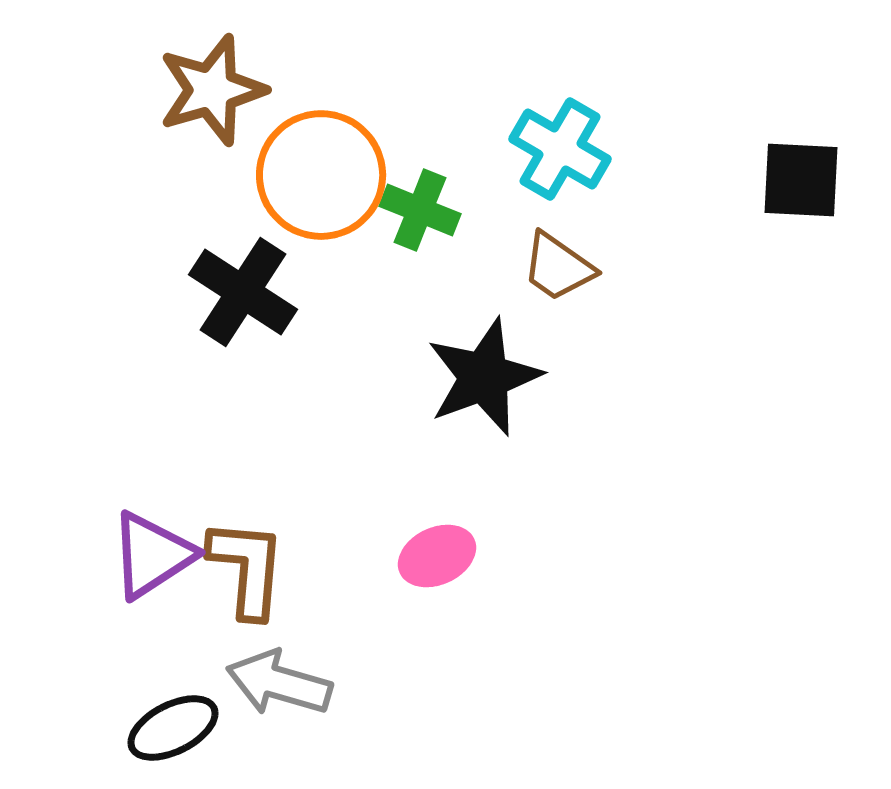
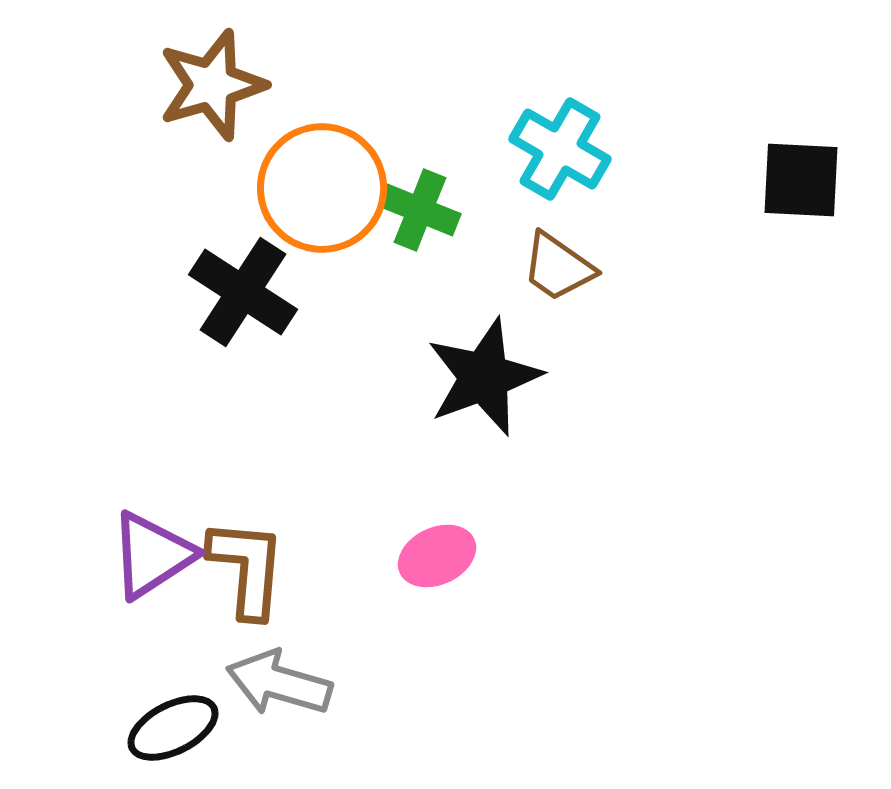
brown star: moved 5 px up
orange circle: moved 1 px right, 13 px down
